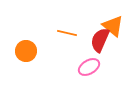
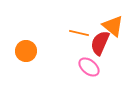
orange line: moved 12 px right
red semicircle: moved 3 px down
pink ellipse: rotated 70 degrees clockwise
